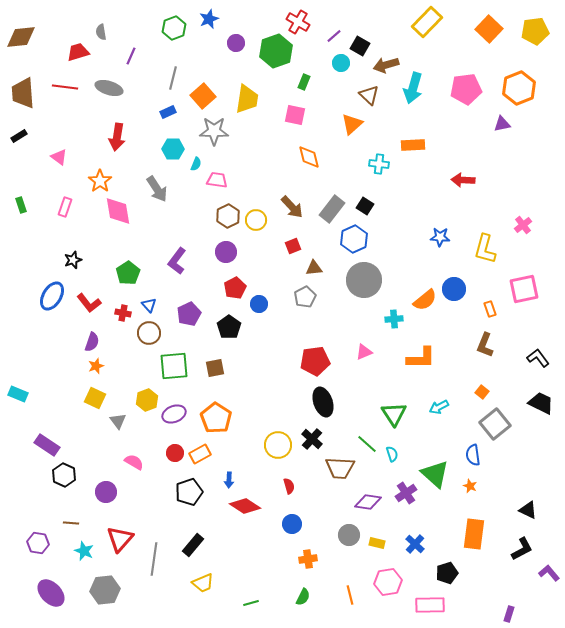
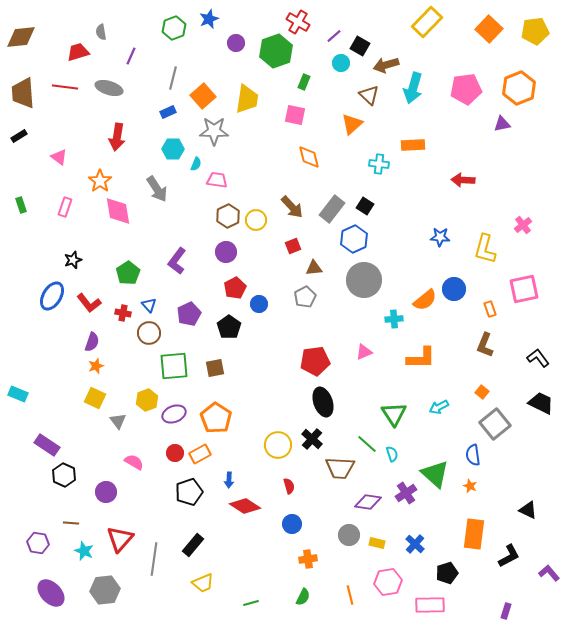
black L-shape at (522, 549): moved 13 px left, 7 px down
purple rectangle at (509, 614): moved 3 px left, 3 px up
